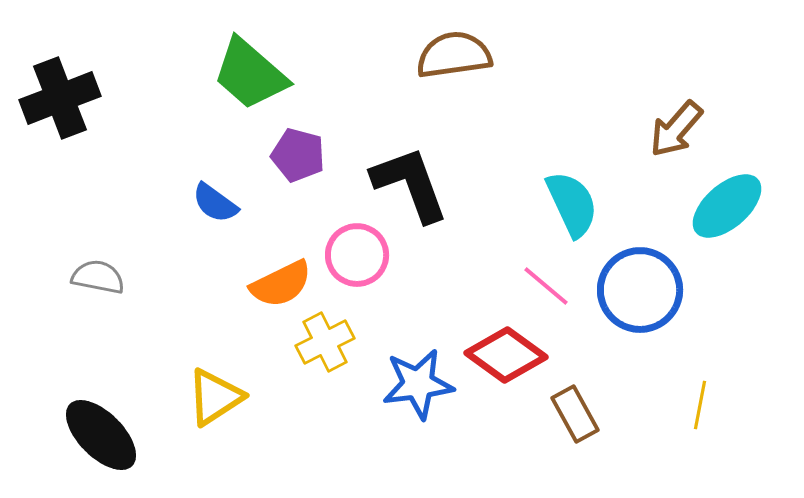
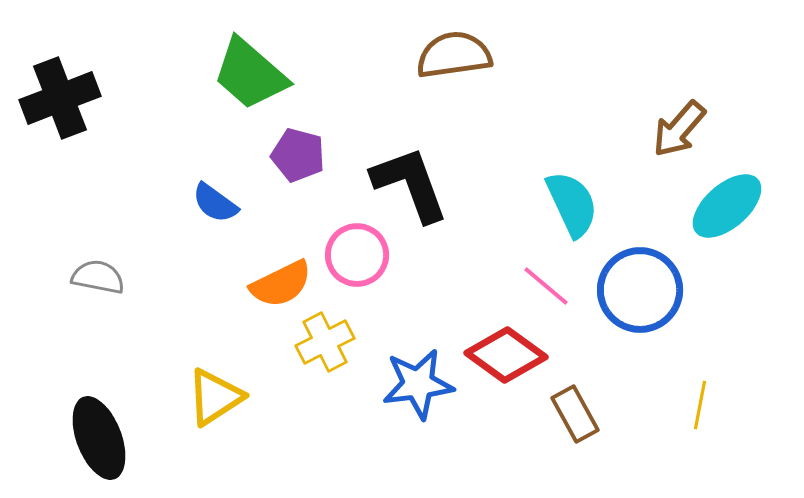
brown arrow: moved 3 px right
black ellipse: moved 2 px left, 3 px down; rotated 24 degrees clockwise
